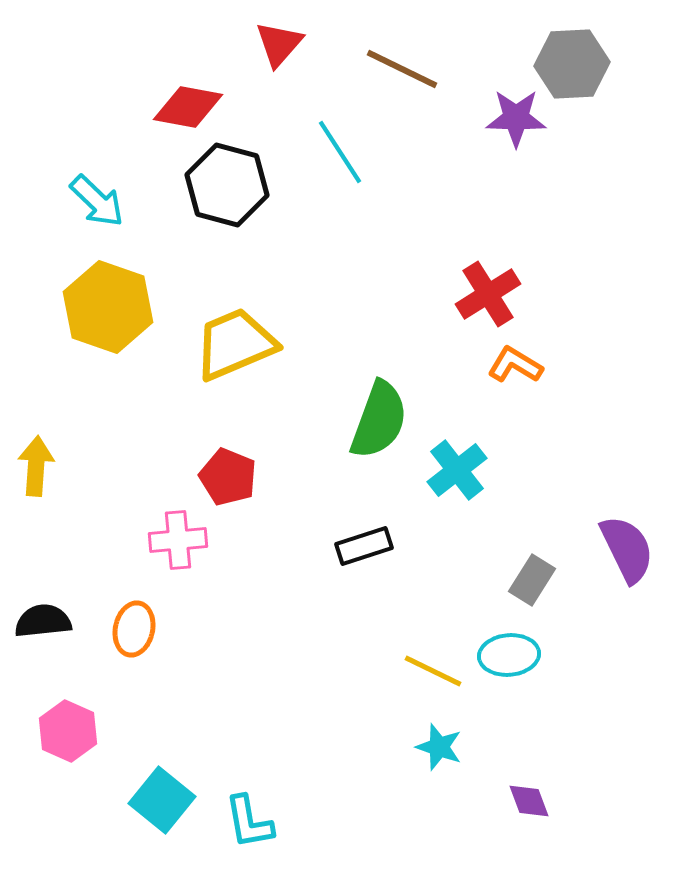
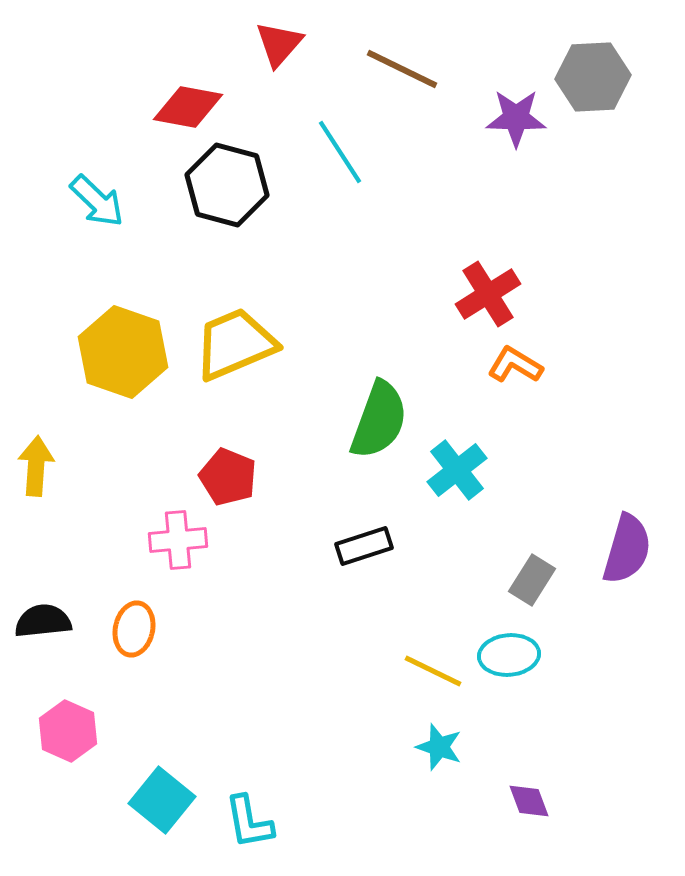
gray hexagon: moved 21 px right, 13 px down
yellow hexagon: moved 15 px right, 45 px down
purple semicircle: rotated 42 degrees clockwise
